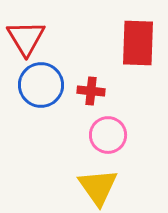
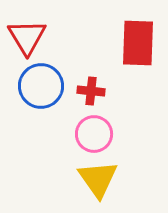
red triangle: moved 1 px right, 1 px up
blue circle: moved 1 px down
pink circle: moved 14 px left, 1 px up
yellow triangle: moved 8 px up
